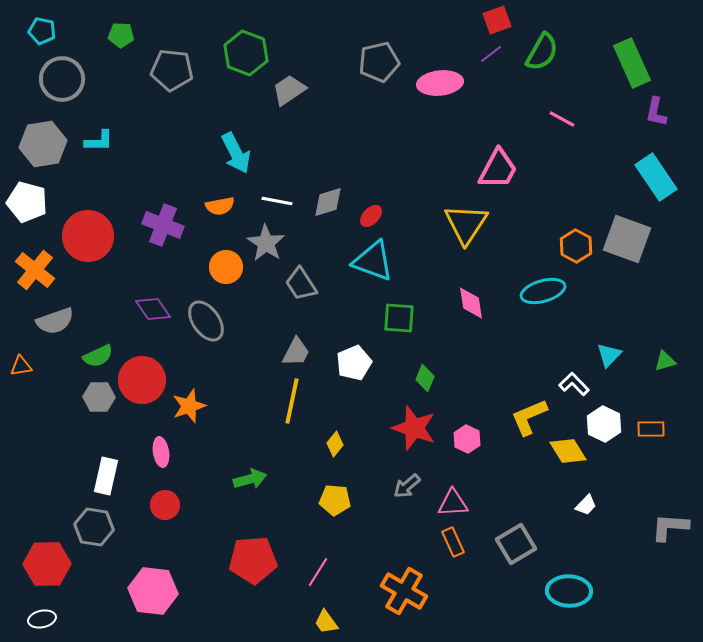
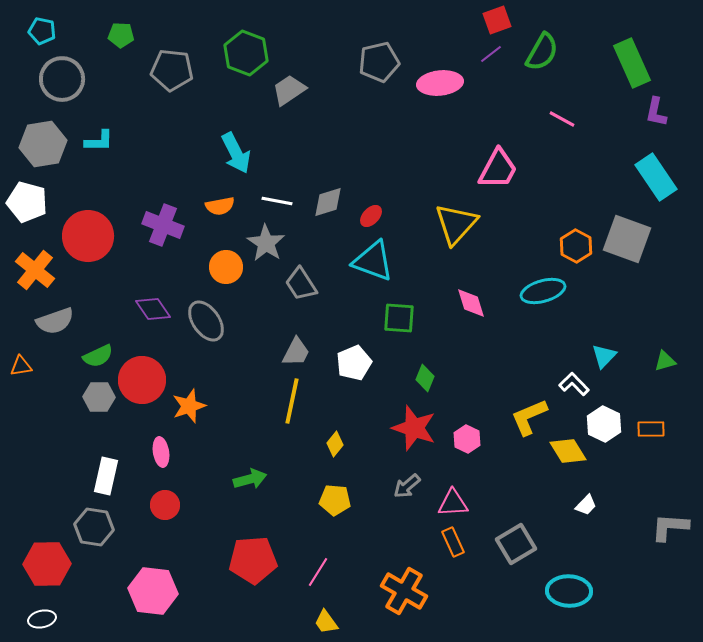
yellow triangle at (466, 224): moved 10 px left; rotated 9 degrees clockwise
pink diamond at (471, 303): rotated 8 degrees counterclockwise
cyan triangle at (609, 355): moved 5 px left, 1 px down
